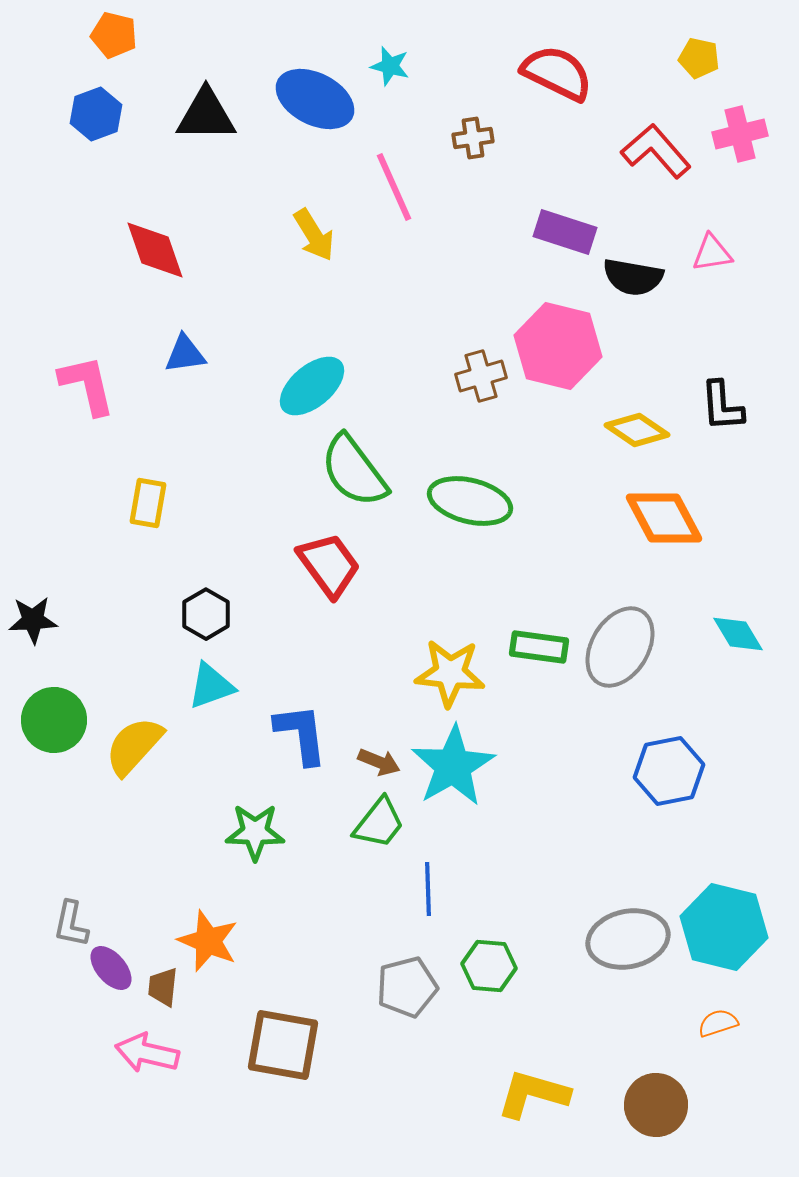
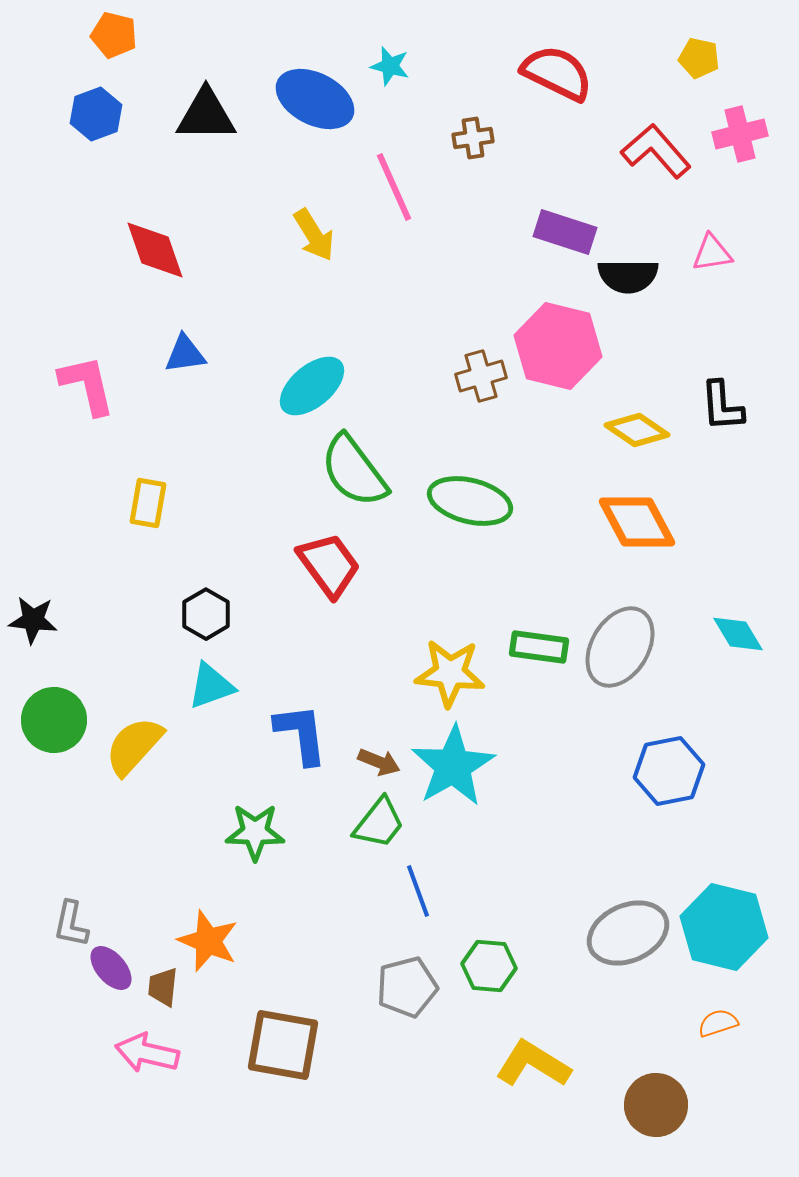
black semicircle at (633, 277): moved 5 px left, 1 px up; rotated 10 degrees counterclockwise
orange diamond at (664, 518): moved 27 px left, 4 px down
black star at (33, 620): rotated 9 degrees clockwise
blue line at (428, 889): moved 10 px left, 2 px down; rotated 18 degrees counterclockwise
gray ellipse at (628, 939): moved 6 px up; rotated 12 degrees counterclockwise
yellow L-shape at (533, 1094): moved 30 px up; rotated 16 degrees clockwise
